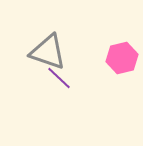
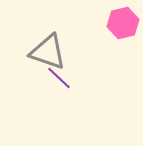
pink hexagon: moved 1 px right, 35 px up
